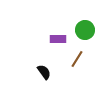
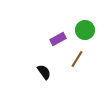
purple rectangle: rotated 28 degrees counterclockwise
